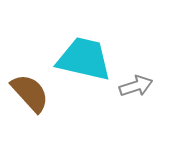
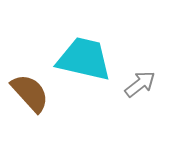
gray arrow: moved 4 px right, 2 px up; rotated 20 degrees counterclockwise
